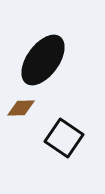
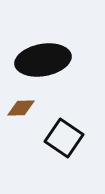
black ellipse: rotated 44 degrees clockwise
